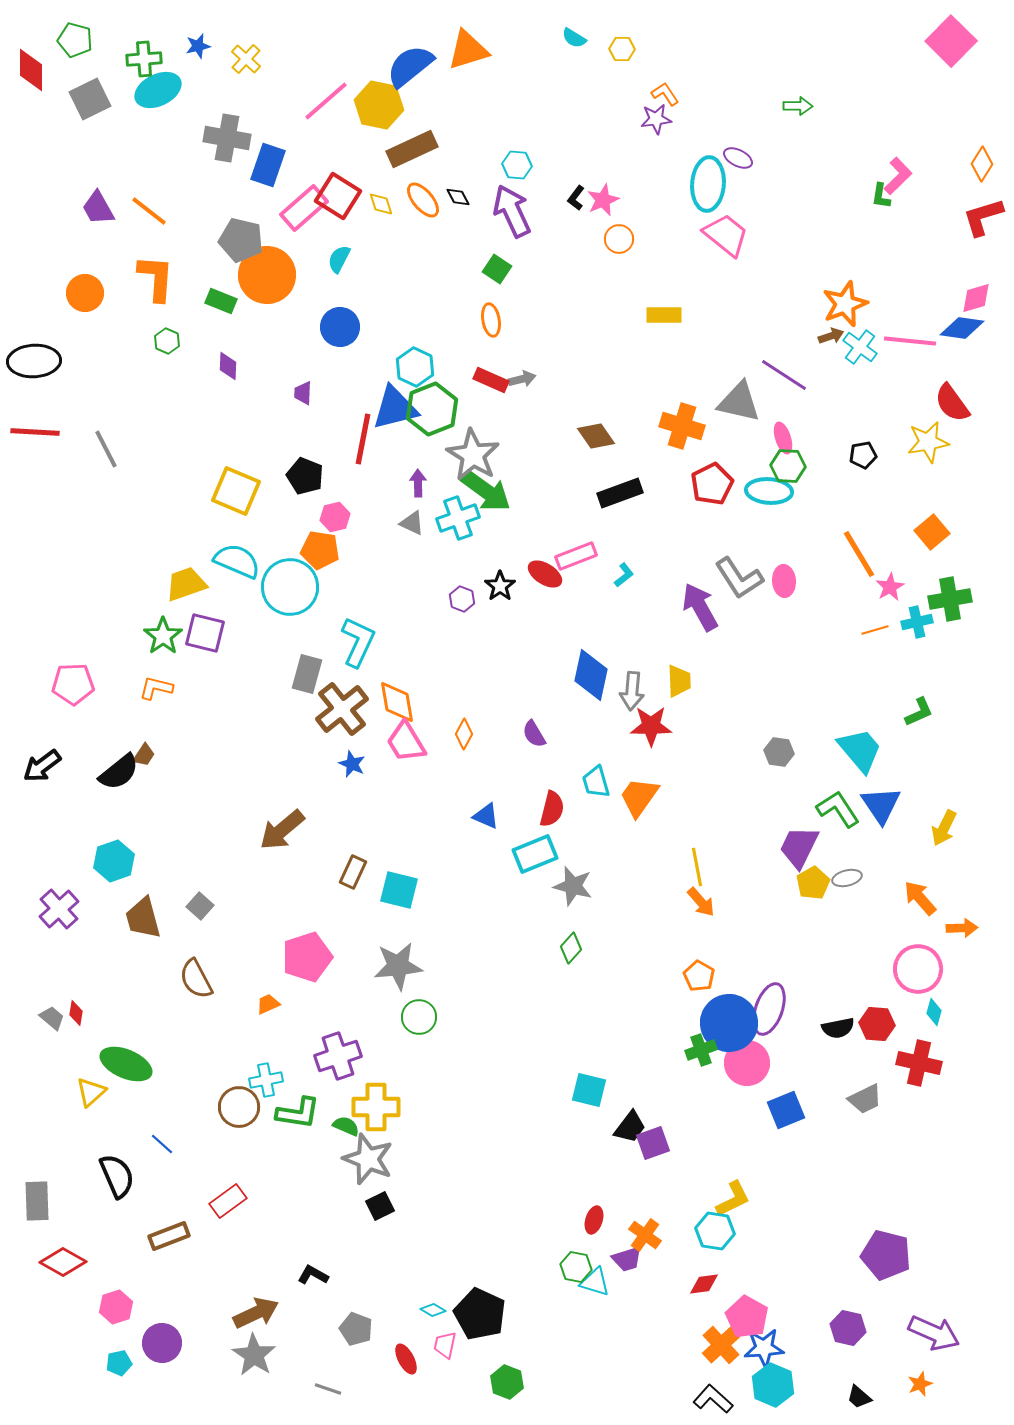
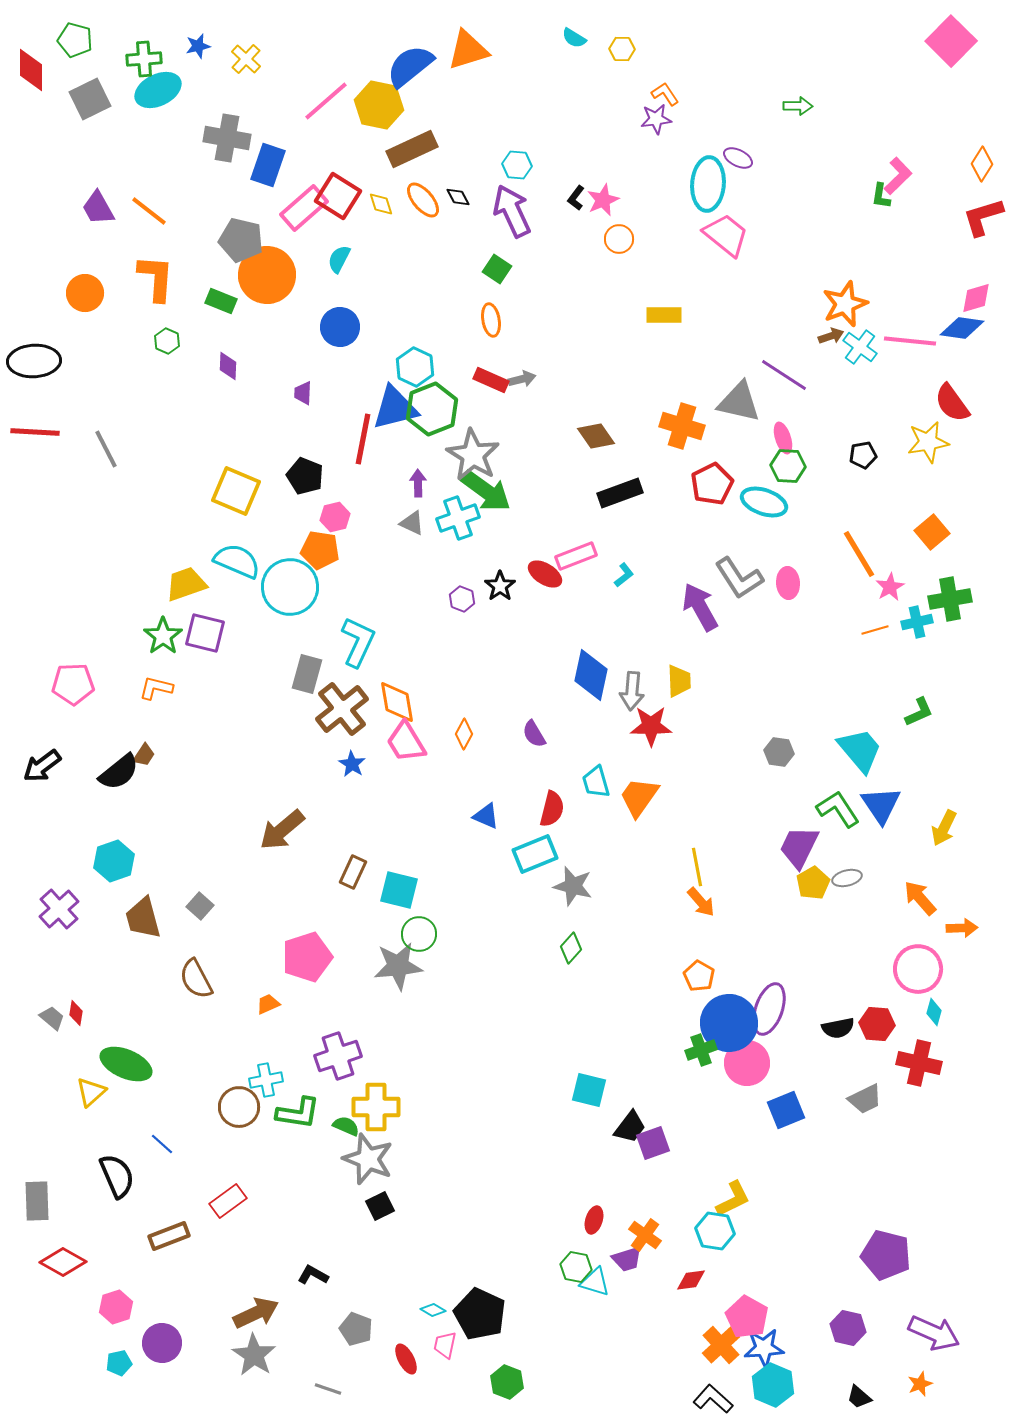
cyan ellipse at (769, 491): moved 5 px left, 11 px down; rotated 15 degrees clockwise
pink ellipse at (784, 581): moved 4 px right, 2 px down
blue star at (352, 764): rotated 8 degrees clockwise
green circle at (419, 1017): moved 83 px up
red diamond at (704, 1284): moved 13 px left, 4 px up
